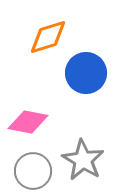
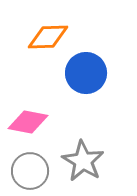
orange diamond: rotated 15 degrees clockwise
gray star: moved 1 px down
gray circle: moved 3 px left
